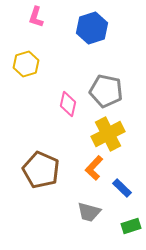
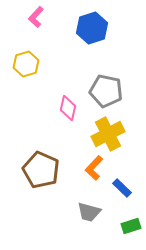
pink L-shape: rotated 25 degrees clockwise
pink diamond: moved 4 px down
